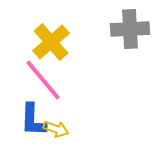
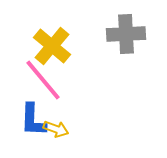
gray cross: moved 4 px left, 5 px down
yellow cross: moved 1 px right, 4 px down; rotated 9 degrees counterclockwise
